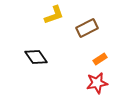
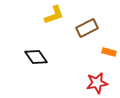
orange rectangle: moved 9 px right, 7 px up; rotated 48 degrees clockwise
